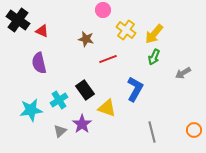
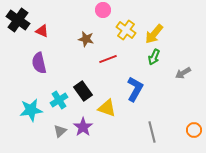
black rectangle: moved 2 px left, 1 px down
purple star: moved 1 px right, 3 px down
